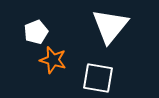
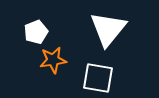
white triangle: moved 2 px left, 3 px down
orange star: rotated 24 degrees counterclockwise
